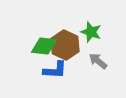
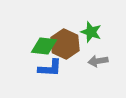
brown hexagon: moved 1 px up
gray arrow: rotated 48 degrees counterclockwise
blue L-shape: moved 5 px left, 2 px up
